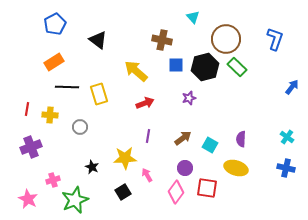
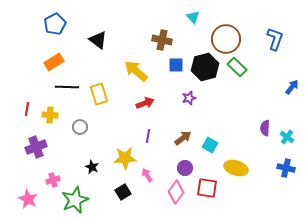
purple semicircle: moved 24 px right, 11 px up
purple cross: moved 5 px right
